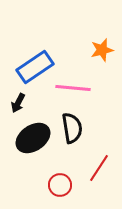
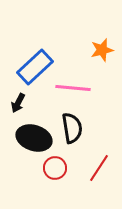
blue rectangle: rotated 9 degrees counterclockwise
black ellipse: moved 1 px right; rotated 52 degrees clockwise
red circle: moved 5 px left, 17 px up
